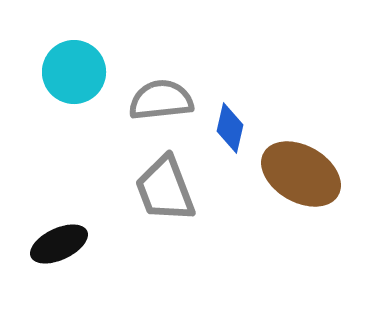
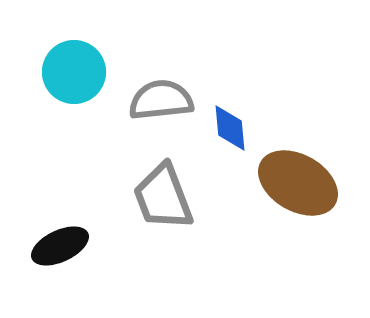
blue diamond: rotated 18 degrees counterclockwise
brown ellipse: moved 3 px left, 9 px down
gray trapezoid: moved 2 px left, 8 px down
black ellipse: moved 1 px right, 2 px down
